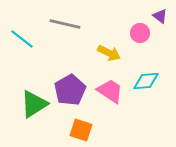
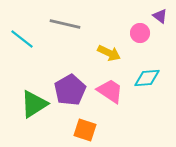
cyan diamond: moved 1 px right, 3 px up
orange square: moved 4 px right
